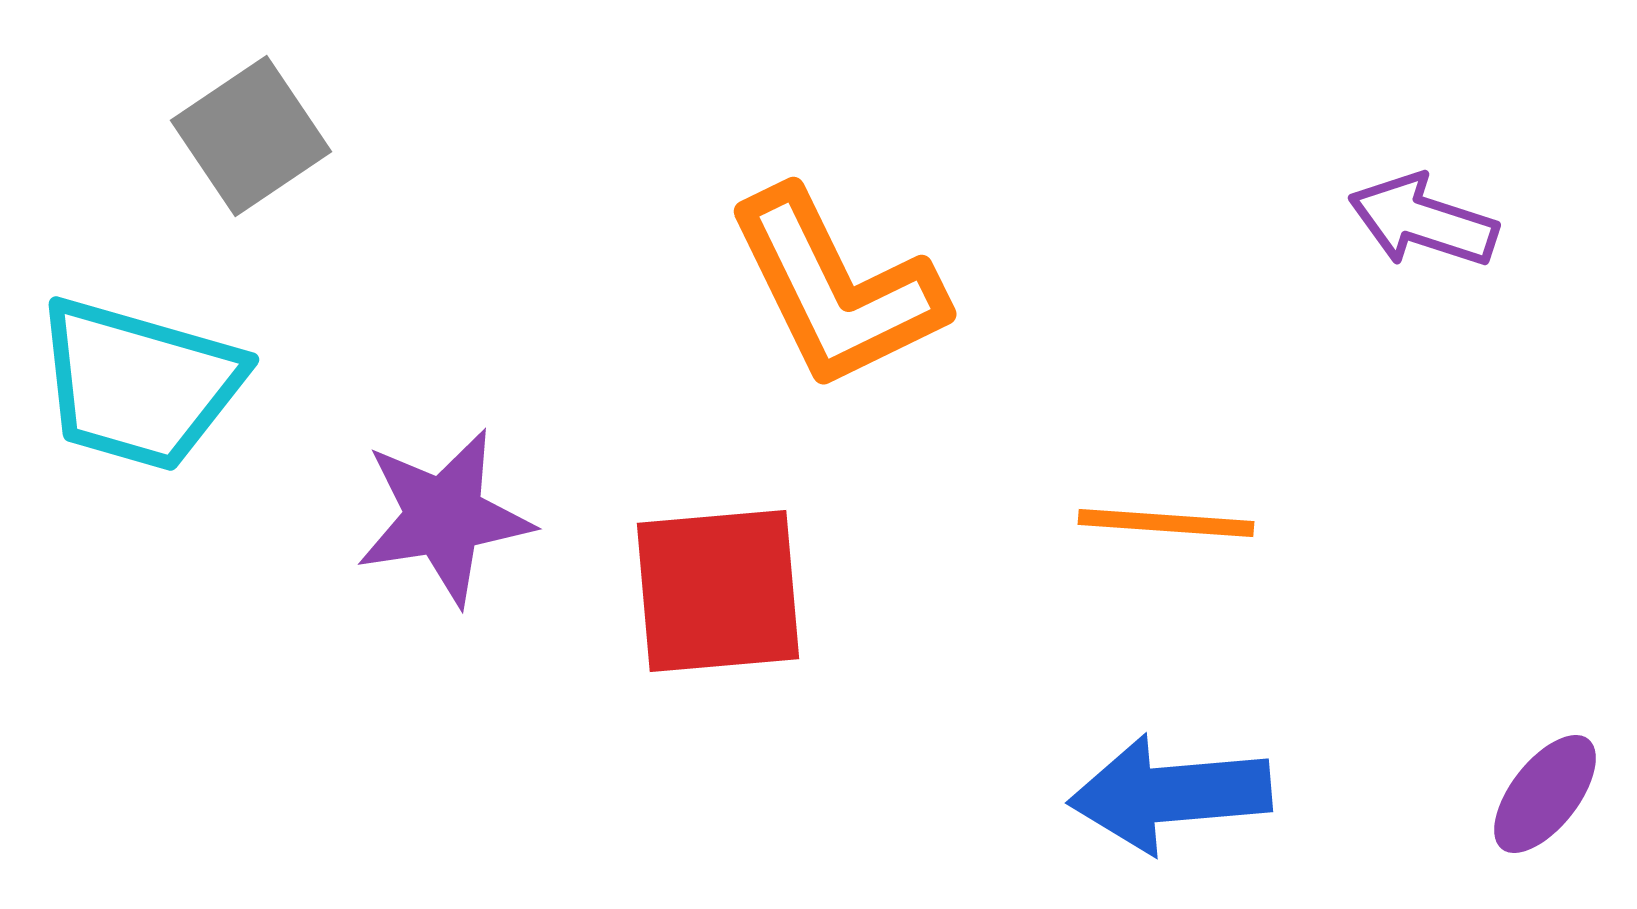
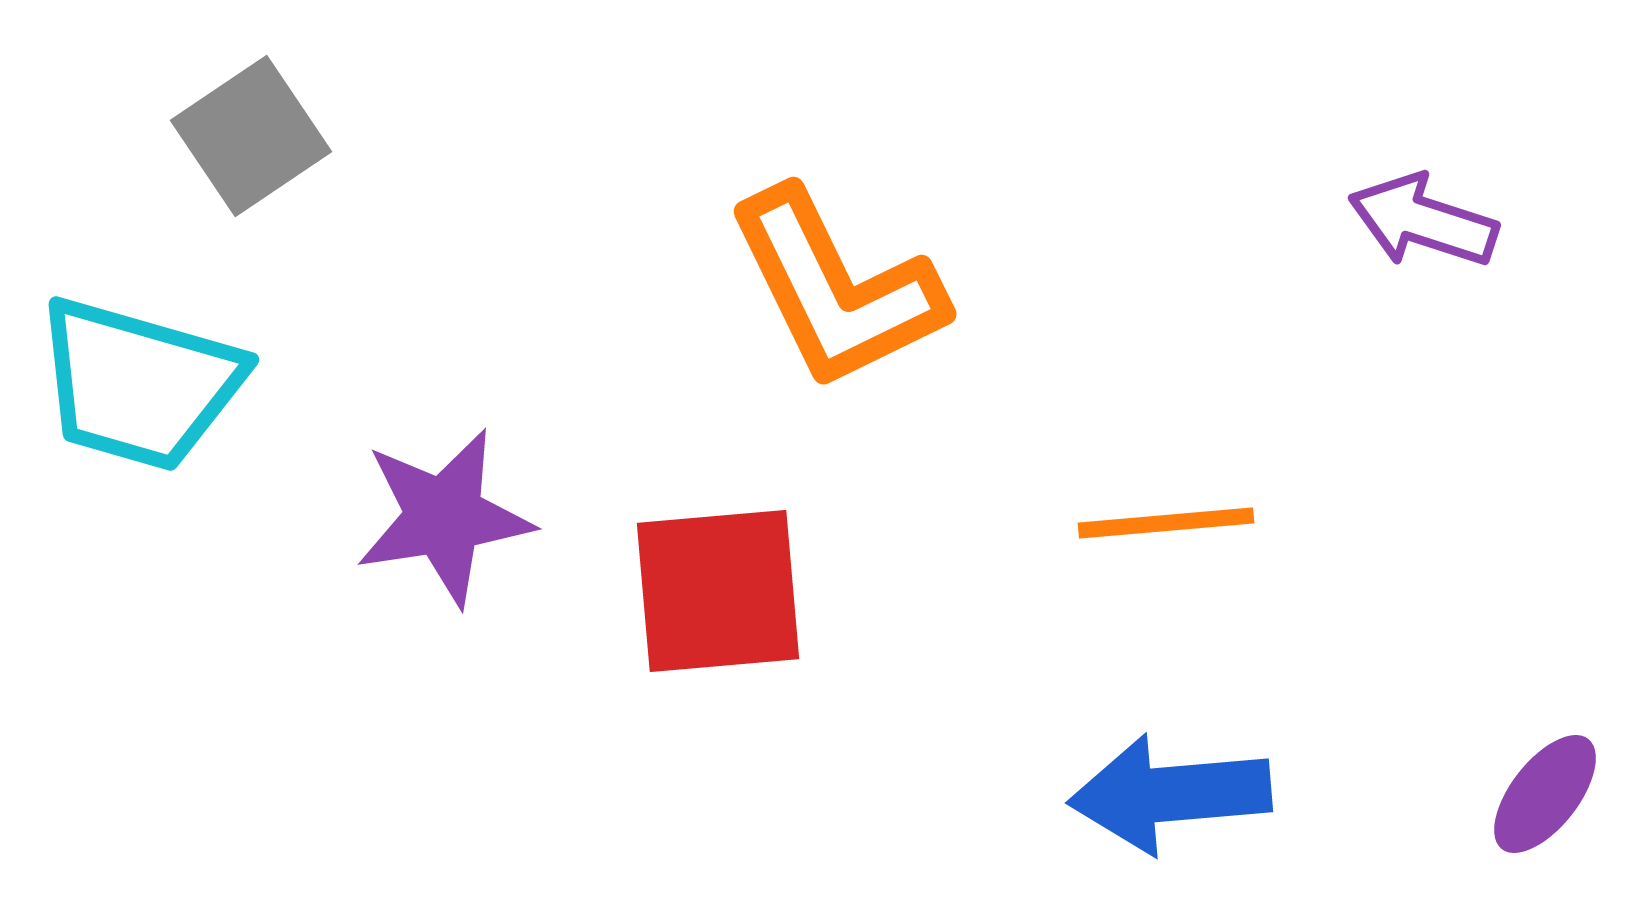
orange line: rotated 9 degrees counterclockwise
